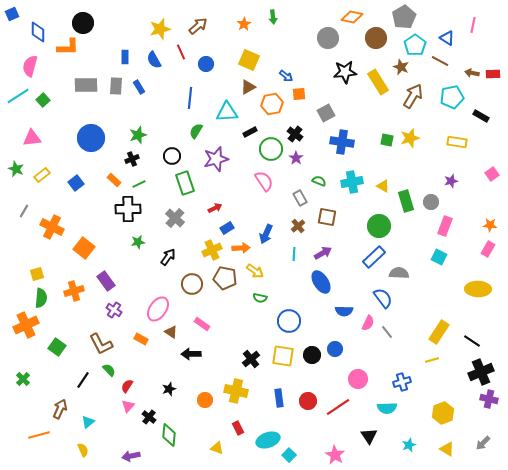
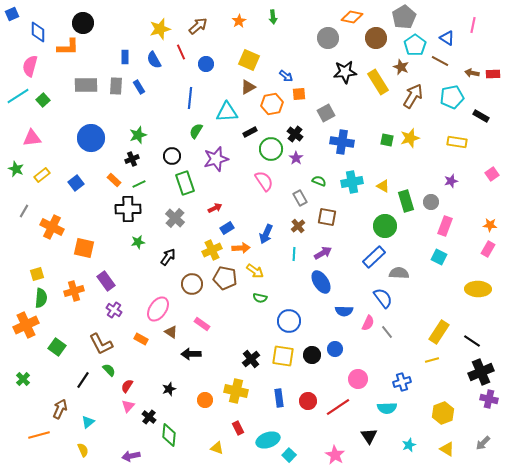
orange star at (244, 24): moved 5 px left, 3 px up
green circle at (379, 226): moved 6 px right
orange square at (84, 248): rotated 25 degrees counterclockwise
